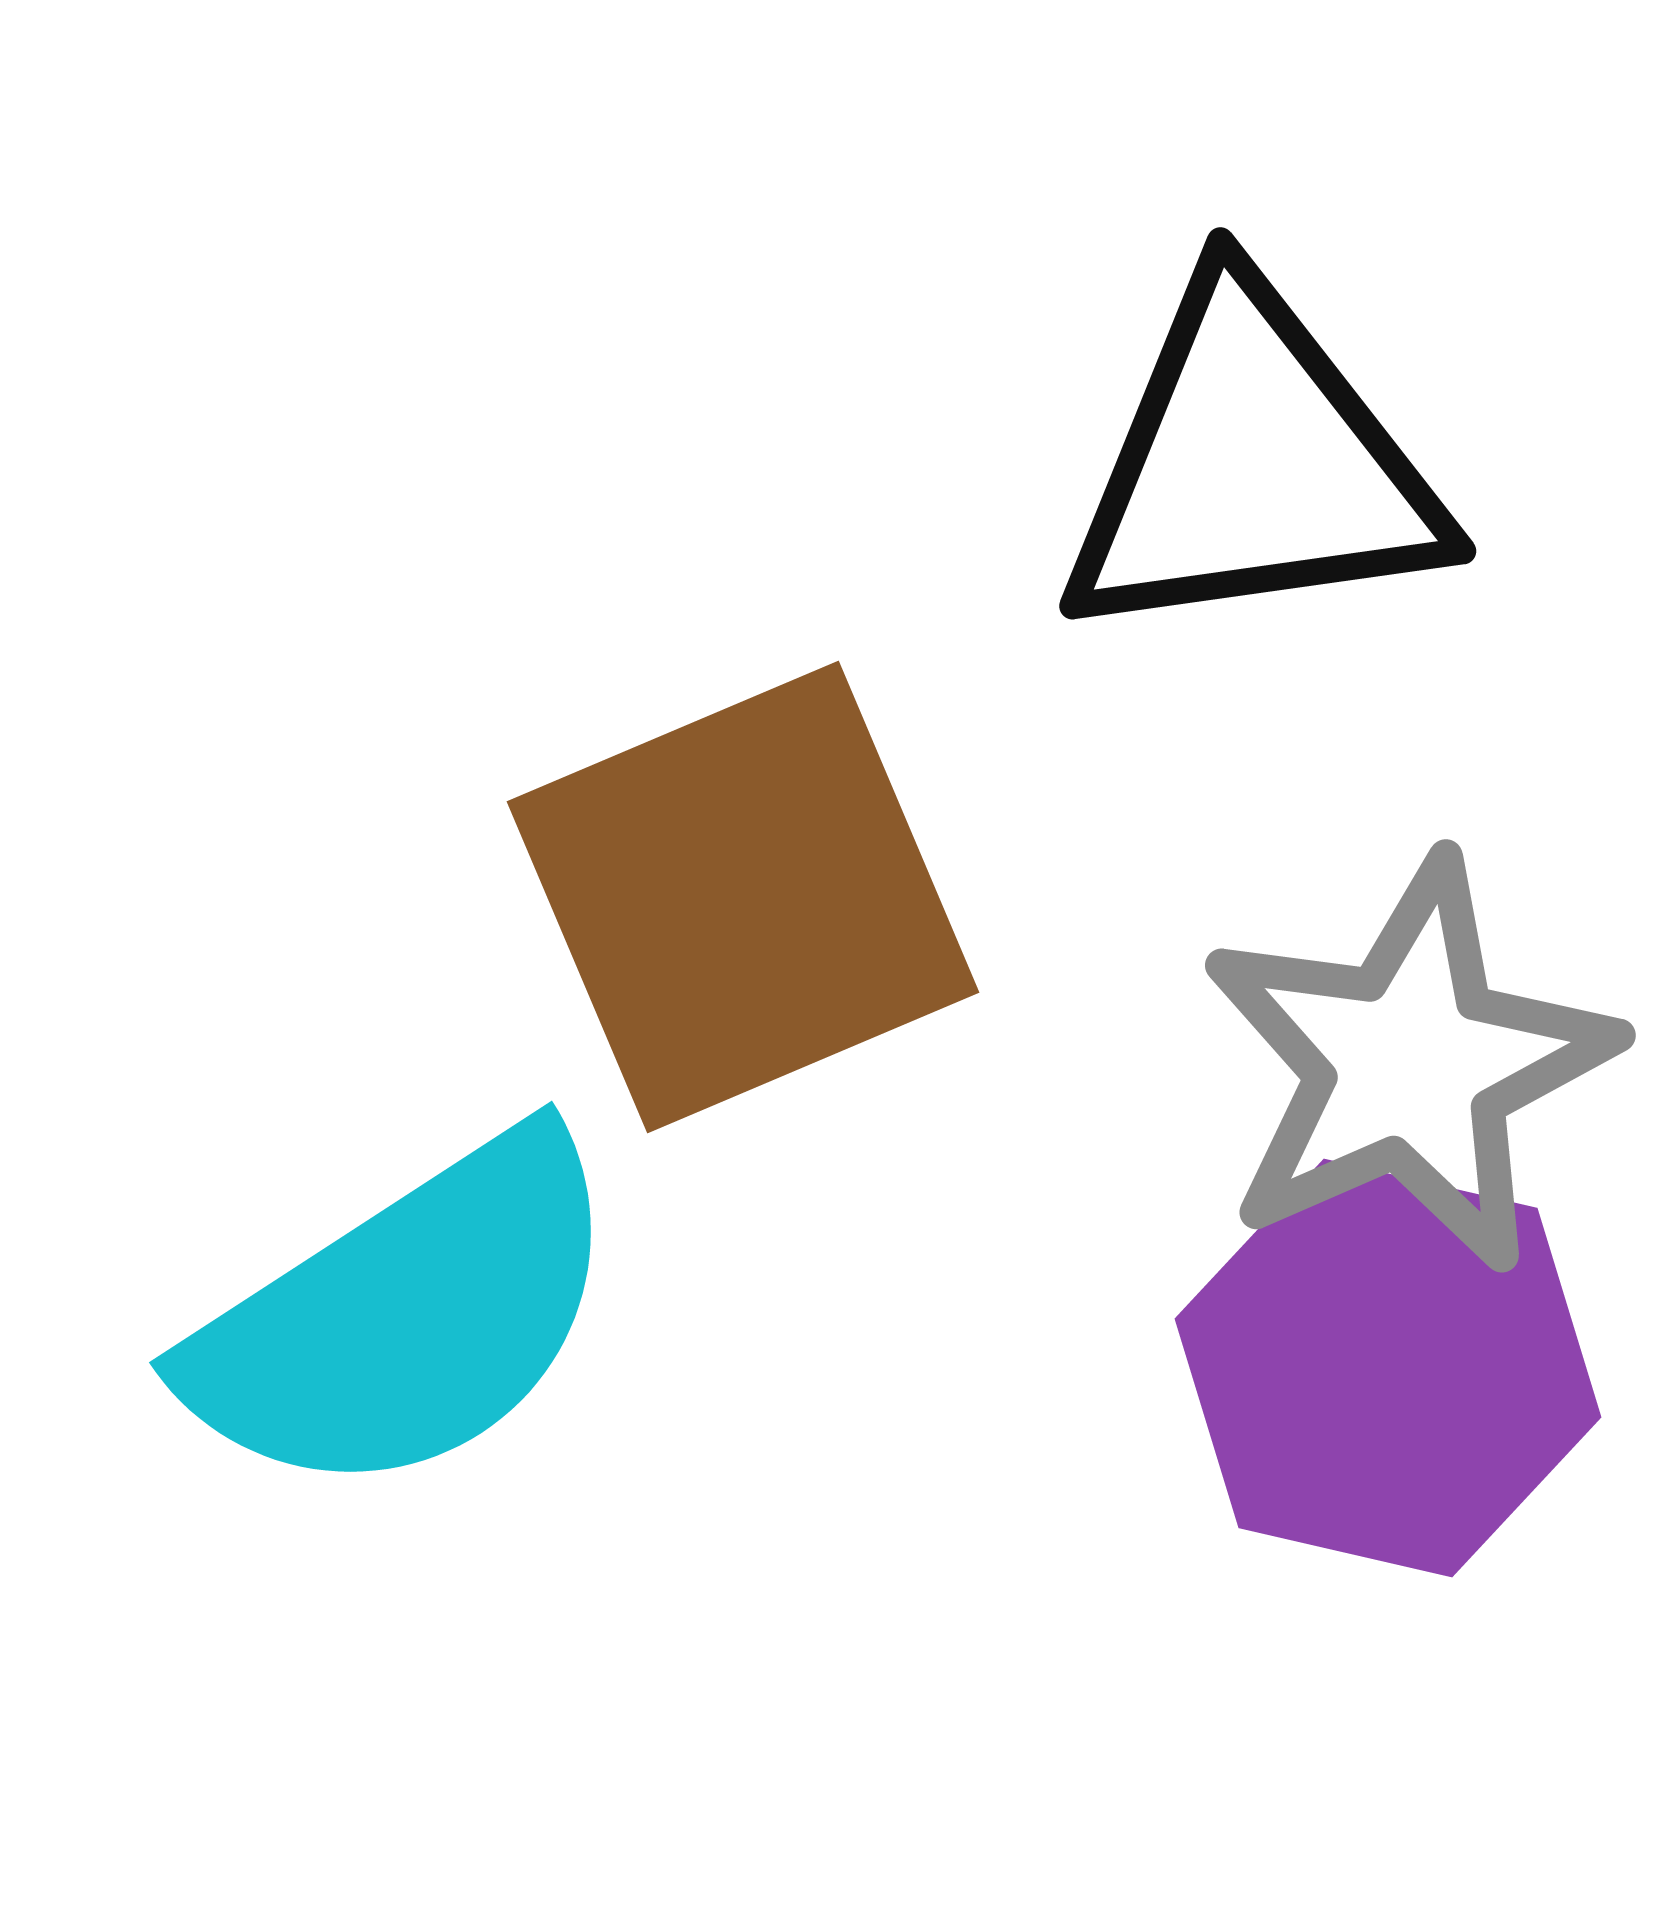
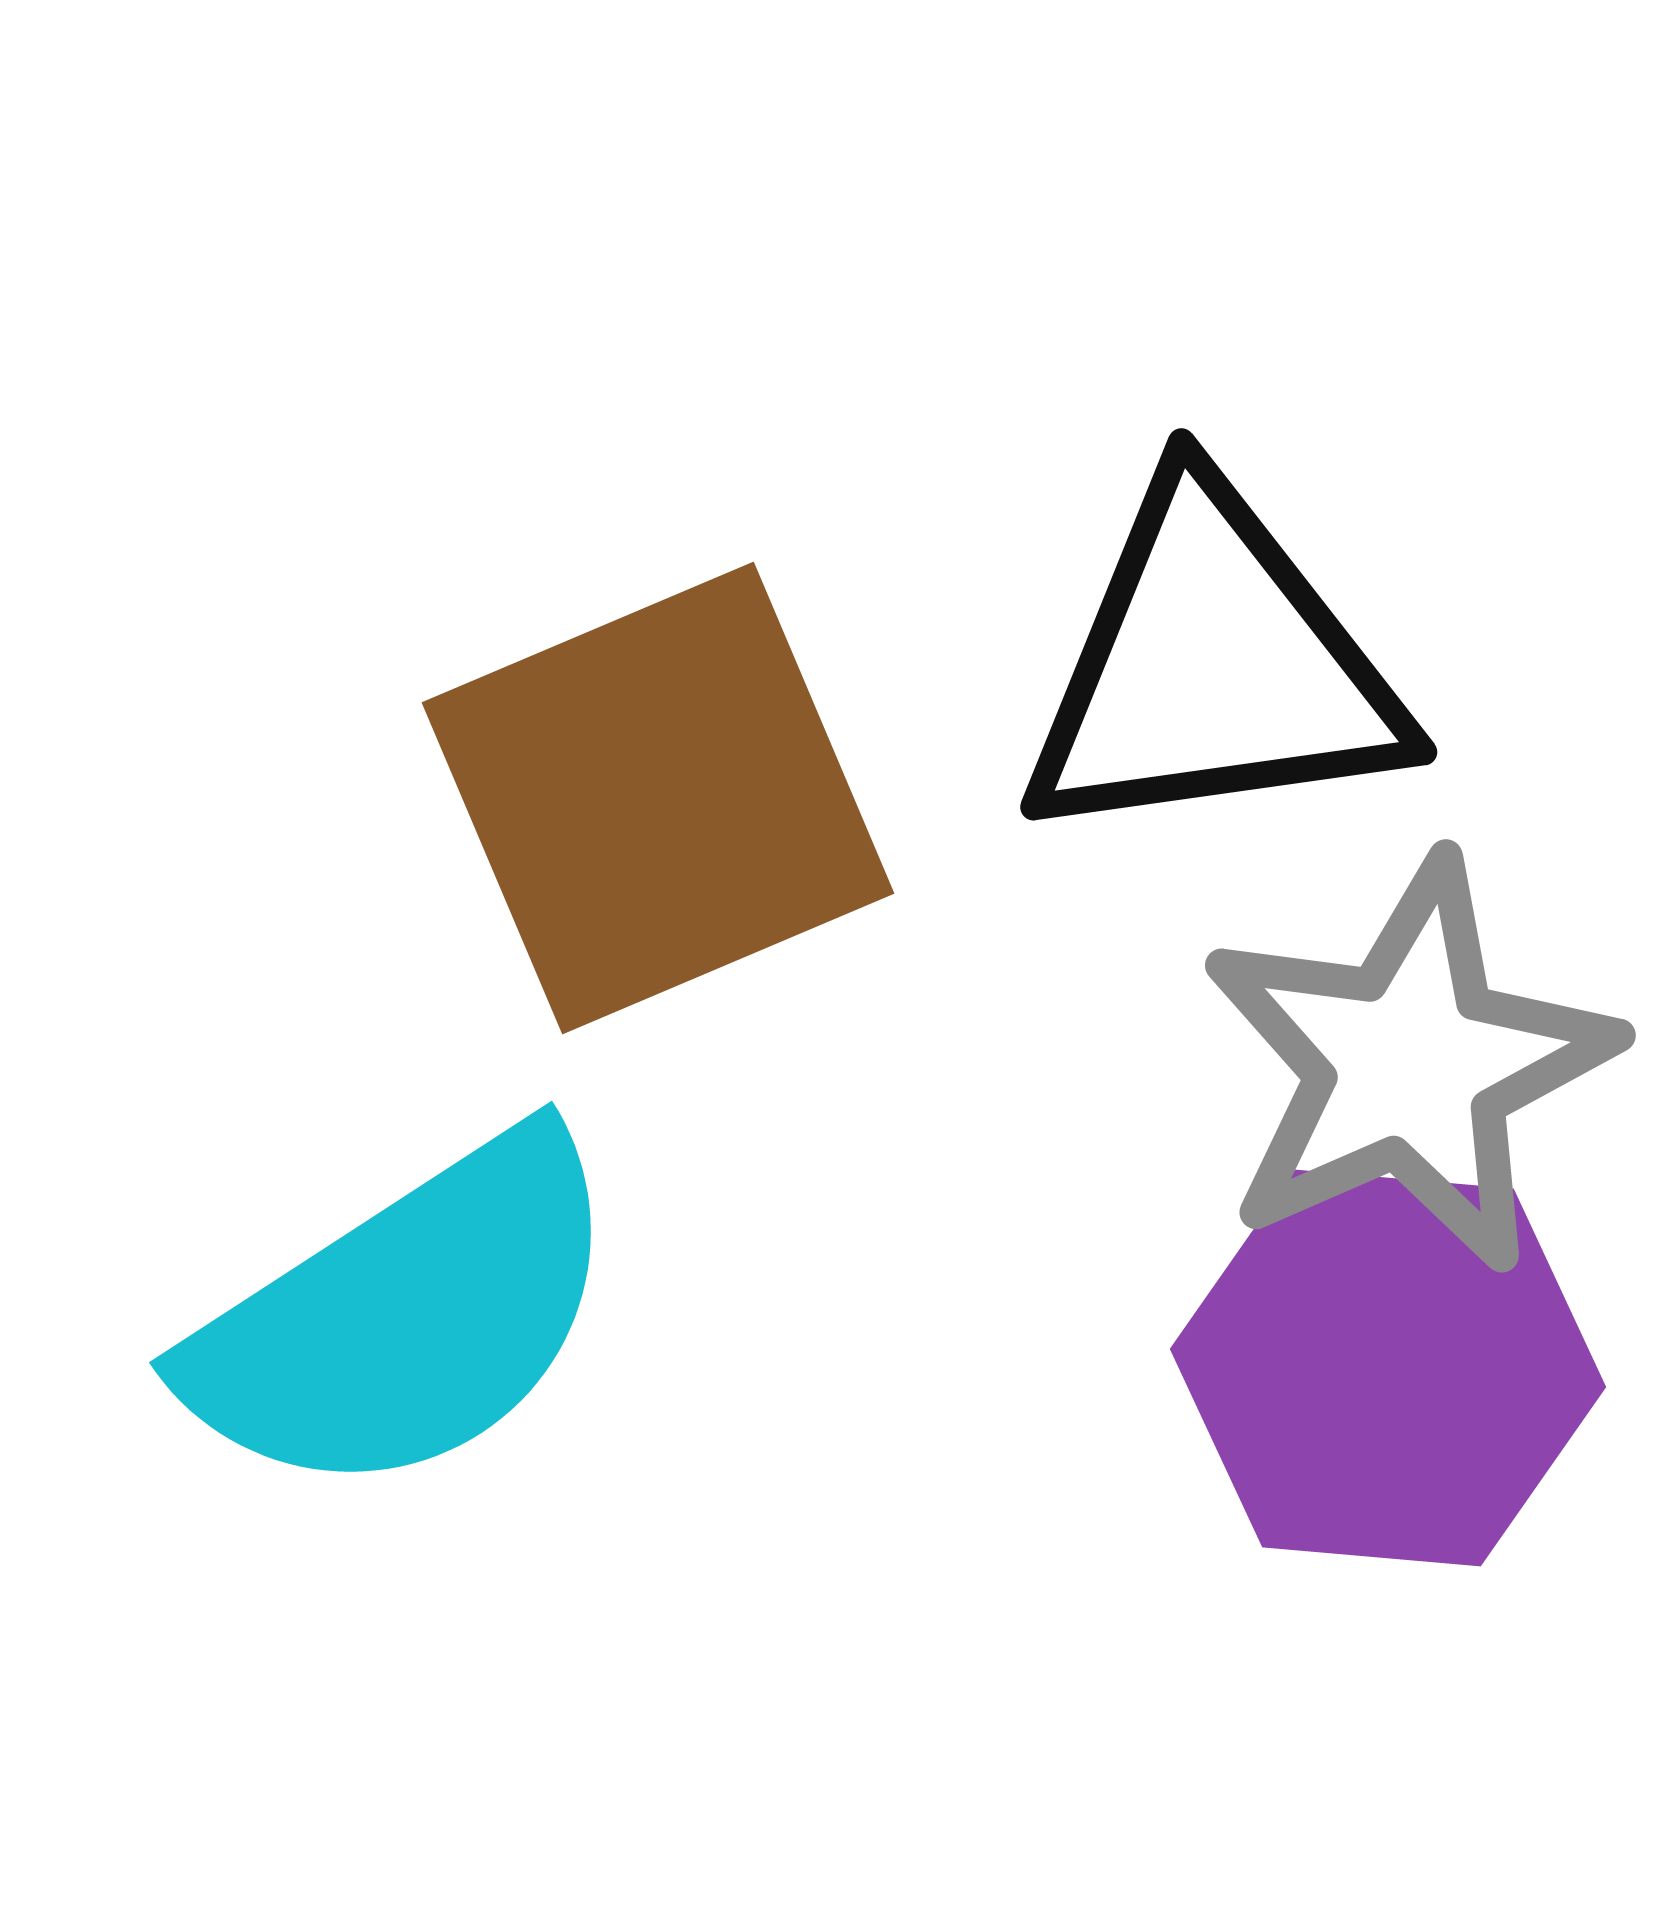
black triangle: moved 39 px left, 201 px down
brown square: moved 85 px left, 99 px up
purple hexagon: rotated 8 degrees counterclockwise
